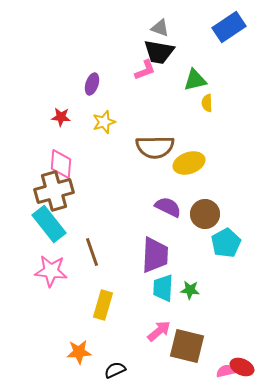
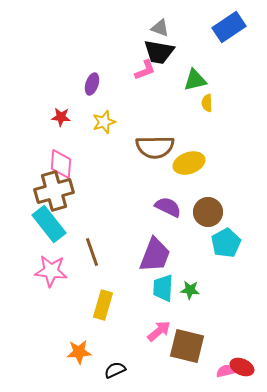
brown circle: moved 3 px right, 2 px up
purple trapezoid: rotated 18 degrees clockwise
